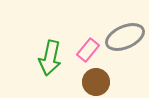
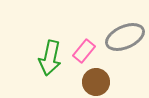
pink rectangle: moved 4 px left, 1 px down
